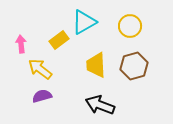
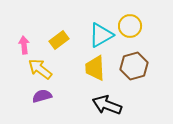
cyan triangle: moved 17 px right, 13 px down
pink arrow: moved 3 px right, 1 px down
yellow trapezoid: moved 1 px left, 3 px down
black arrow: moved 7 px right
